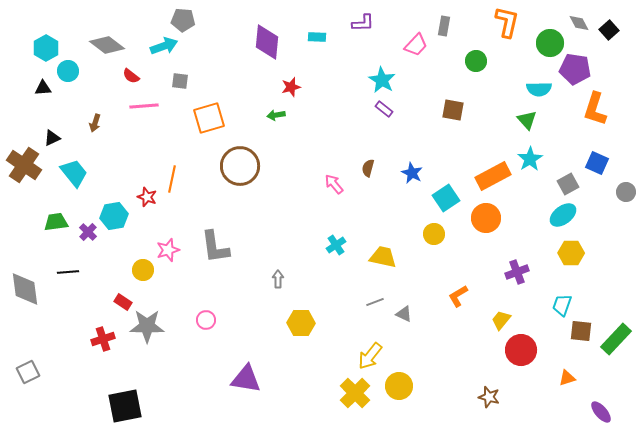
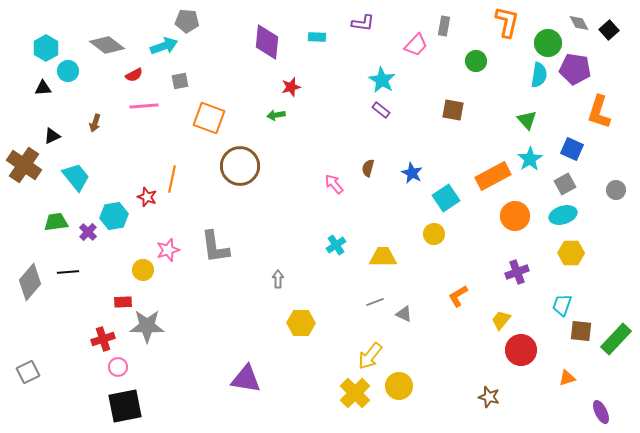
gray pentagon at (183, 20): moved 4 px right, 1 px down
purple L-shape at (363, 23): rotated 10 degrees clockwise
green circle at (550, 43): moved 2 px left
red semicircle at (131, 76): moved 3 px right, 1 px up; rotated 66 degrees counterclockwise
gray square at (180, 81): rotated 18 degrees counterclockwise
cyan semicircle at (539, 89): moved 14 px up; rotated 80 degrees counterclockwise
purple rectangle at (384, 109): moved 3 px left, 1 px down
orange L-shape at (595, 109): moved 4 px right, 3 px down
orange square at (209, 118): rotated 36 degrees clockwise
black triangle at (52, 138): moved 2 px up
blue square at (597, 163): moved 25 px left, 14 px up
cyan trapezoid at (74, 173): moved 2 px right, 4 px down
gray square at (568, 184): moved 3 px left
gray circle at (626, 192): moved 10 px left, 2 px up
cyan ellipse at (563, 215): rotated 20 degrees clockwise
orange circle at (486, 218): moved 29 px right, 2 px up
yellow trapezoid at (383, 257): rotated 12 degrees counterclockwise
gray diamond at (25, 289): moved 5 px right, 7 px up; rotated 48 degrees clockwise
red rectangle at (123, 302): rotated 36 degrees counterclockwise
pink circle at (206, 320): moved 88 px left, 47 px down
purple ellipse at (601, 412): rotated 15 degrees clockwise
